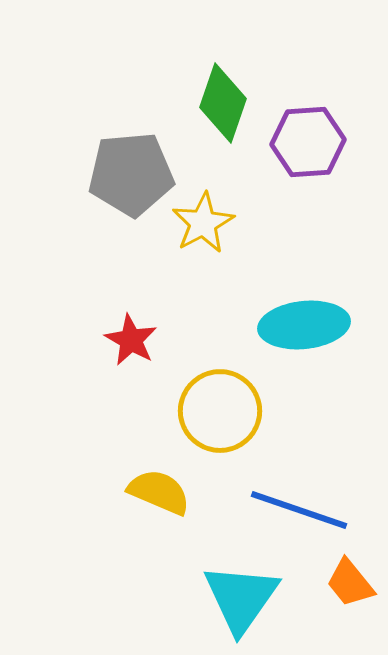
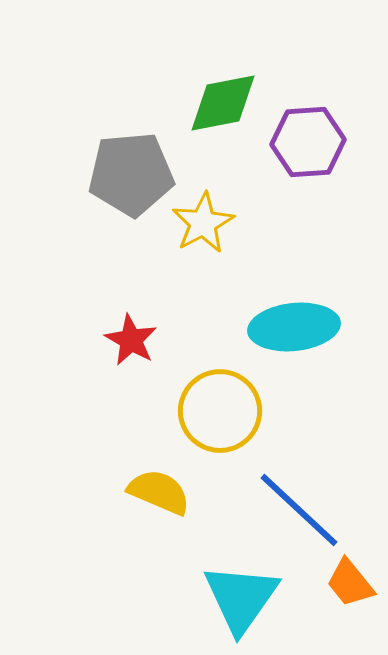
green diamond: rotated 60 degrees clockwise
cyan ellipse: moved 10 px left, 2 px down
blue line: rotated 24 degrees clockwise
